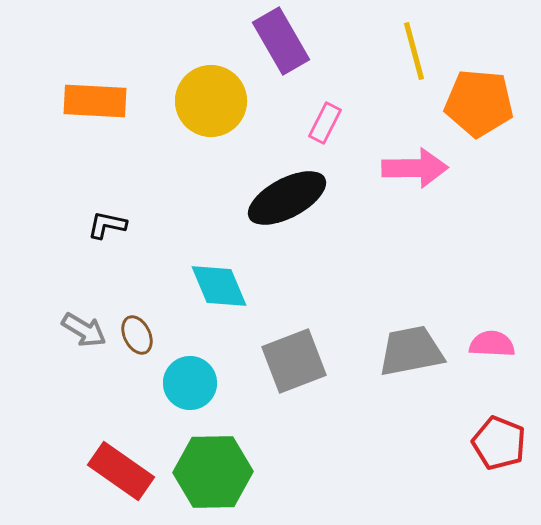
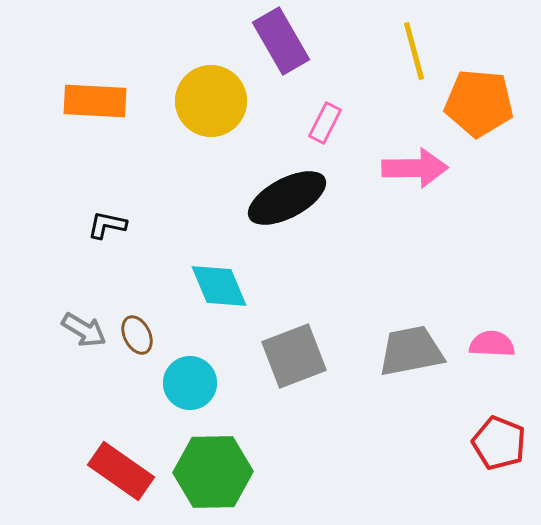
gray square: moved 5 px up
